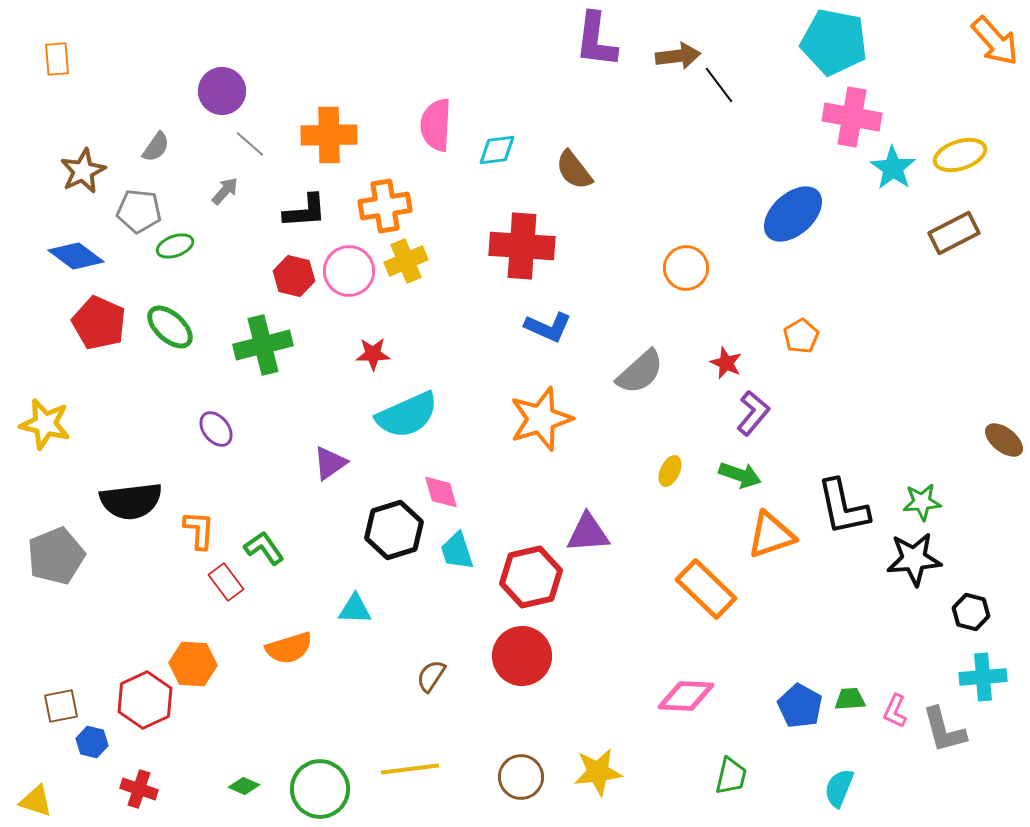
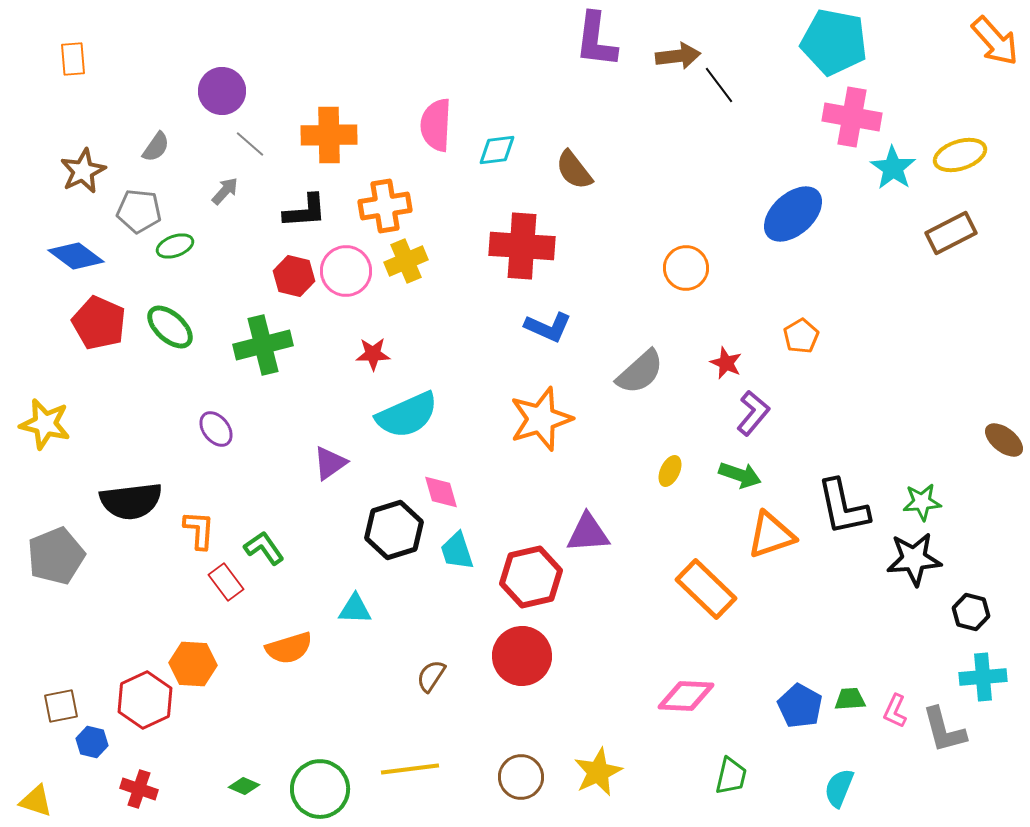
orange rectangle at (57, 59): moved 16 px right
brown rectangle at (954, 233): moved 3 px left
pink circle at (349, 271): moved 3 px left
yellow star at (598, 772): rotated 18 degrees counterclockwise
